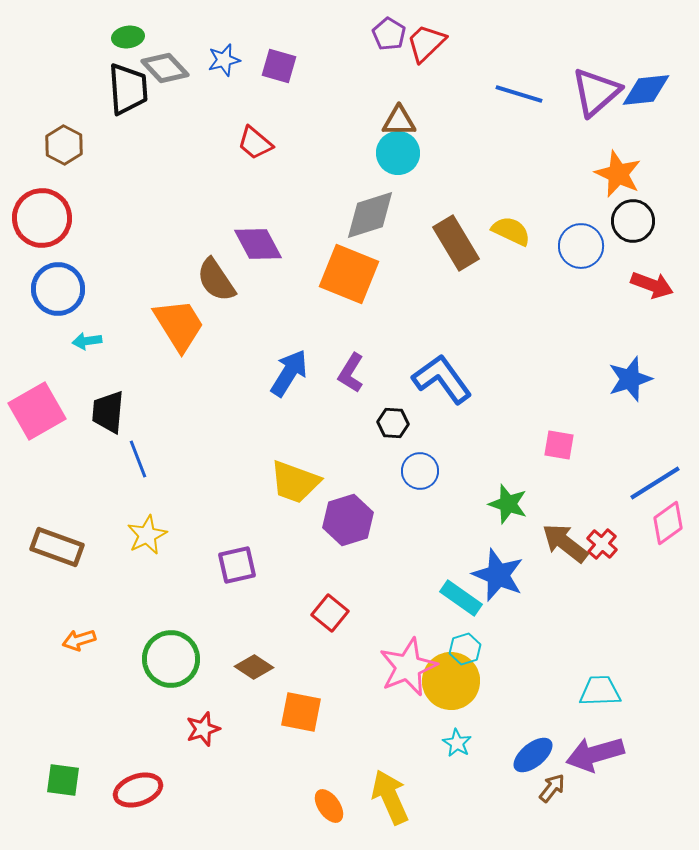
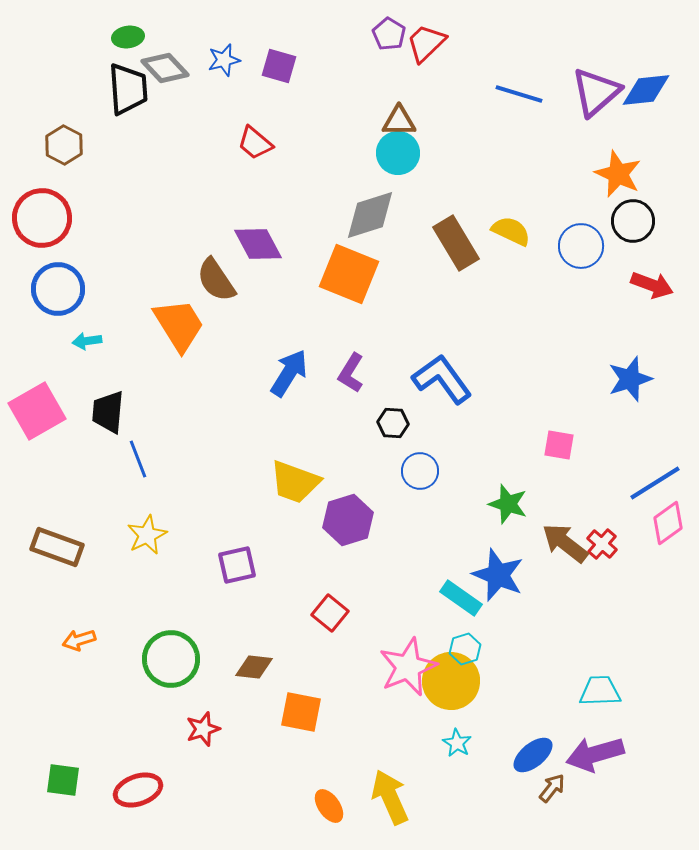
brown diamond at (254, 667): rotated 27 degrees counterclockwise
